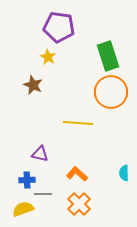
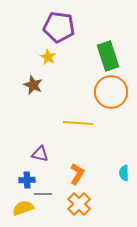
orange L-shape: rotated 80 degrees clockwise
yellow semicircle: moved 1 px up
